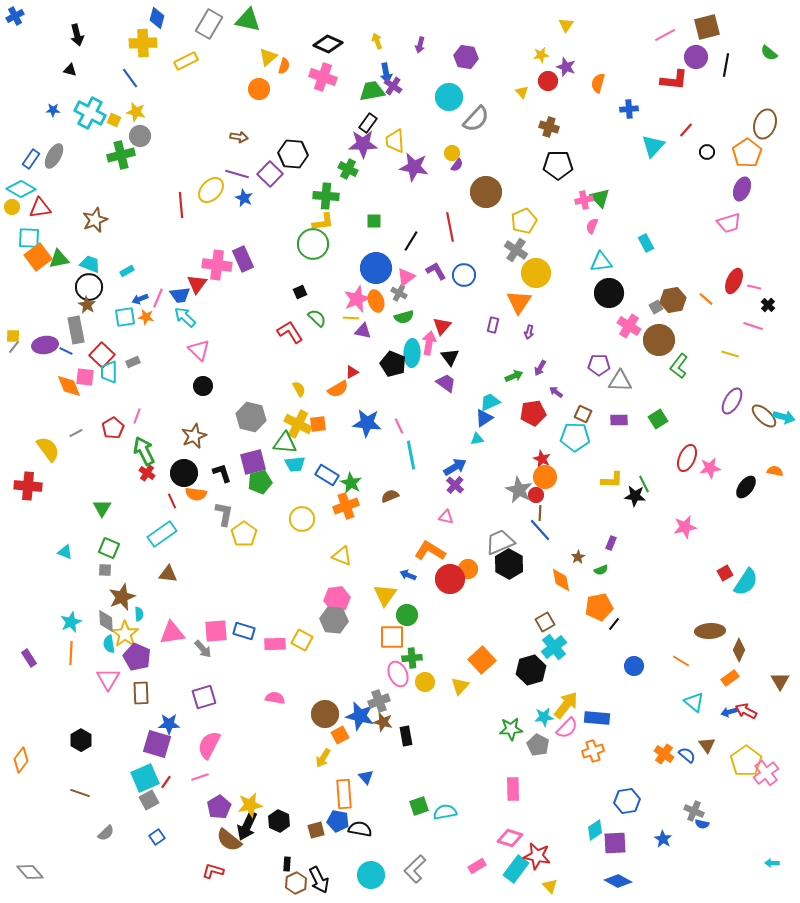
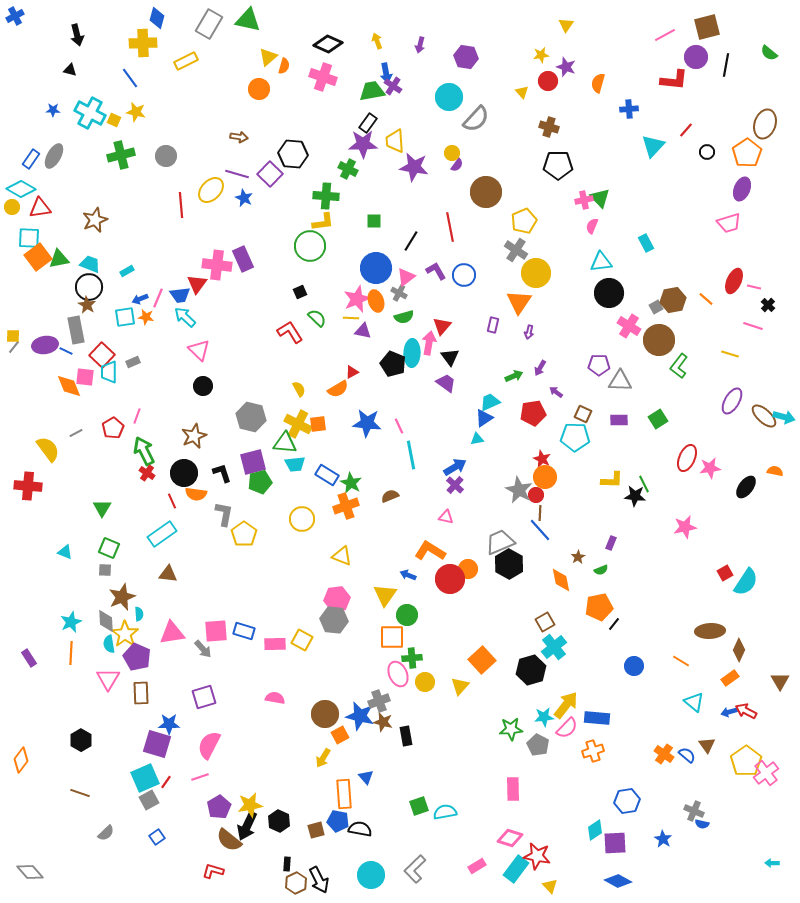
gray circle at (140, 136): moved 26 px right, 20 px down
green circle at (313, 244): moved 3 px left, 2 px down
